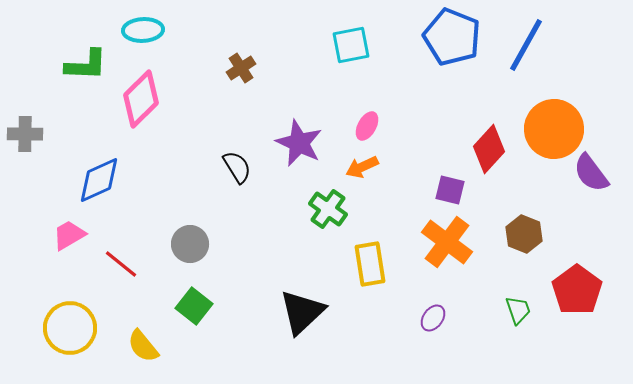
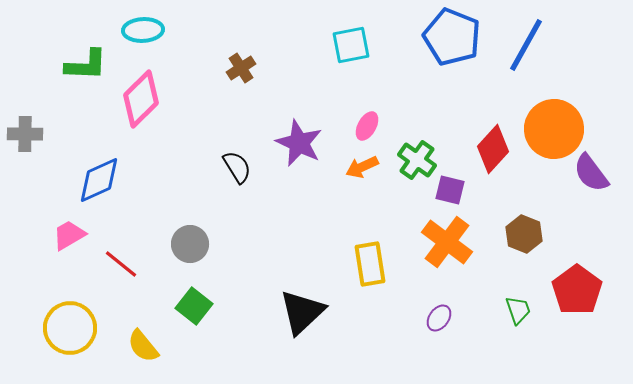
red diamond: moved 4 px right
green cross: moved 89 px right, 49 px up
purple ellipse: moved 6 px right
